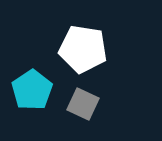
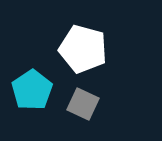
white pentagon: rotated 6 degrees clockwise
